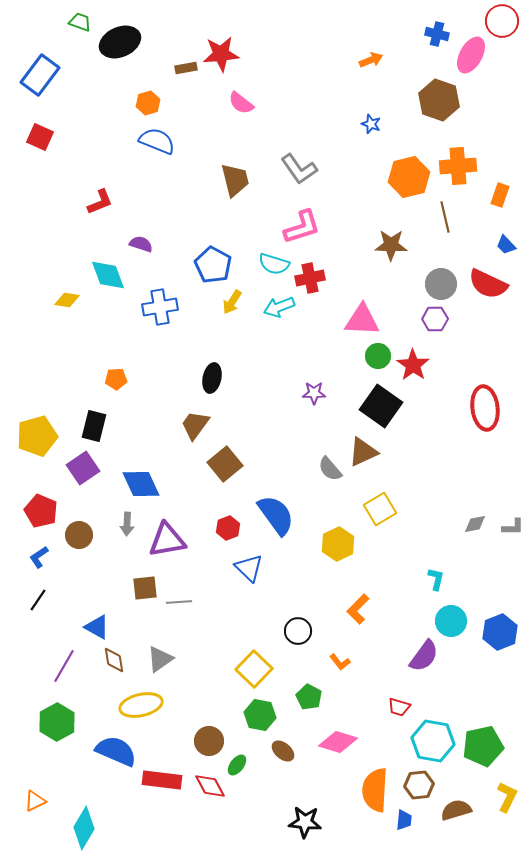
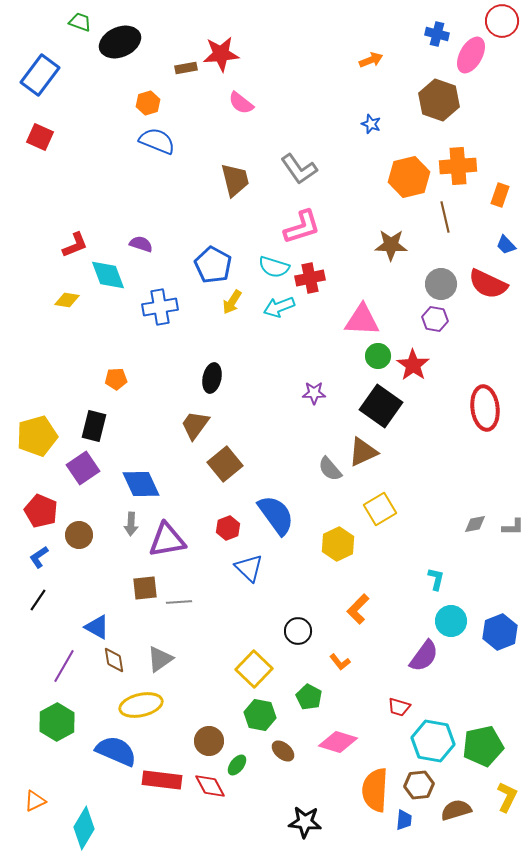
red L-shape at (100, 202): moved 25 px left, 43 px down
cyan semicircle at (274, 264): moved 3 px down
purple hexagon at (435, 319): rotated 10 degrees clockwise
gray arrow at (127, 524): moved 4 px right
